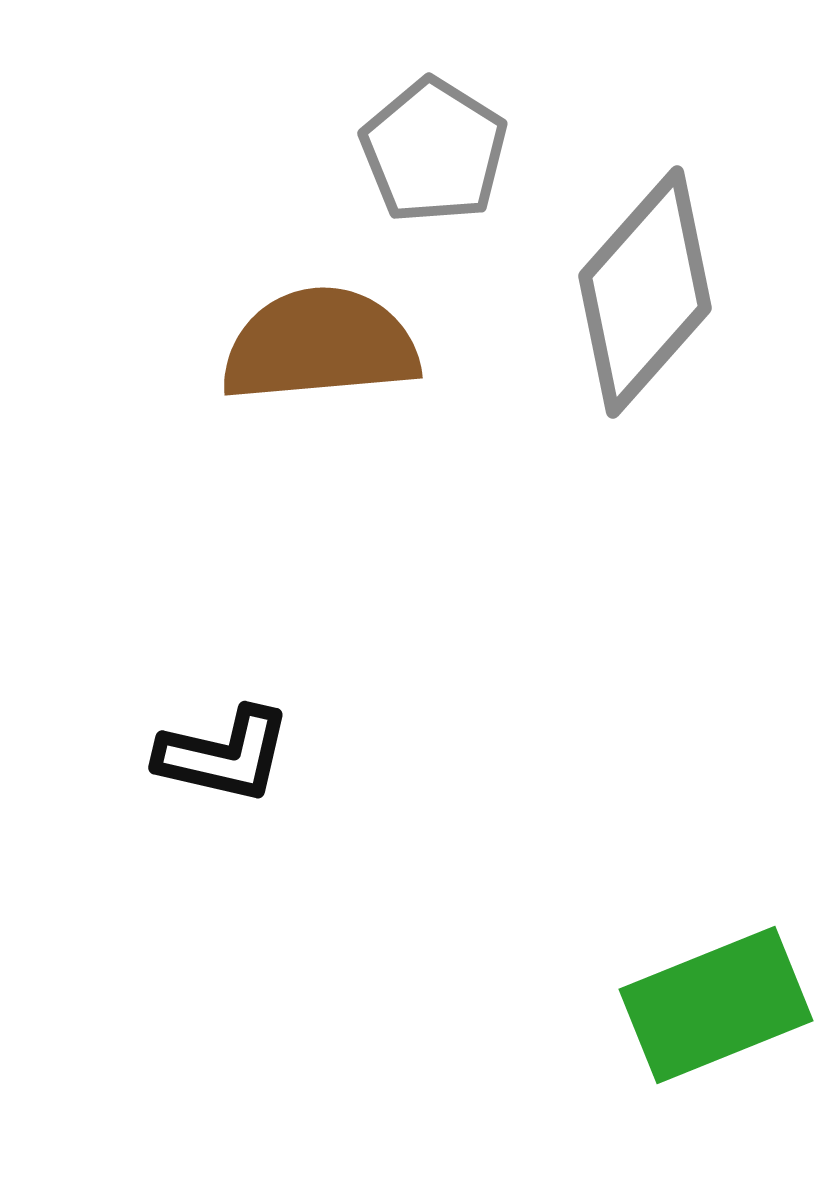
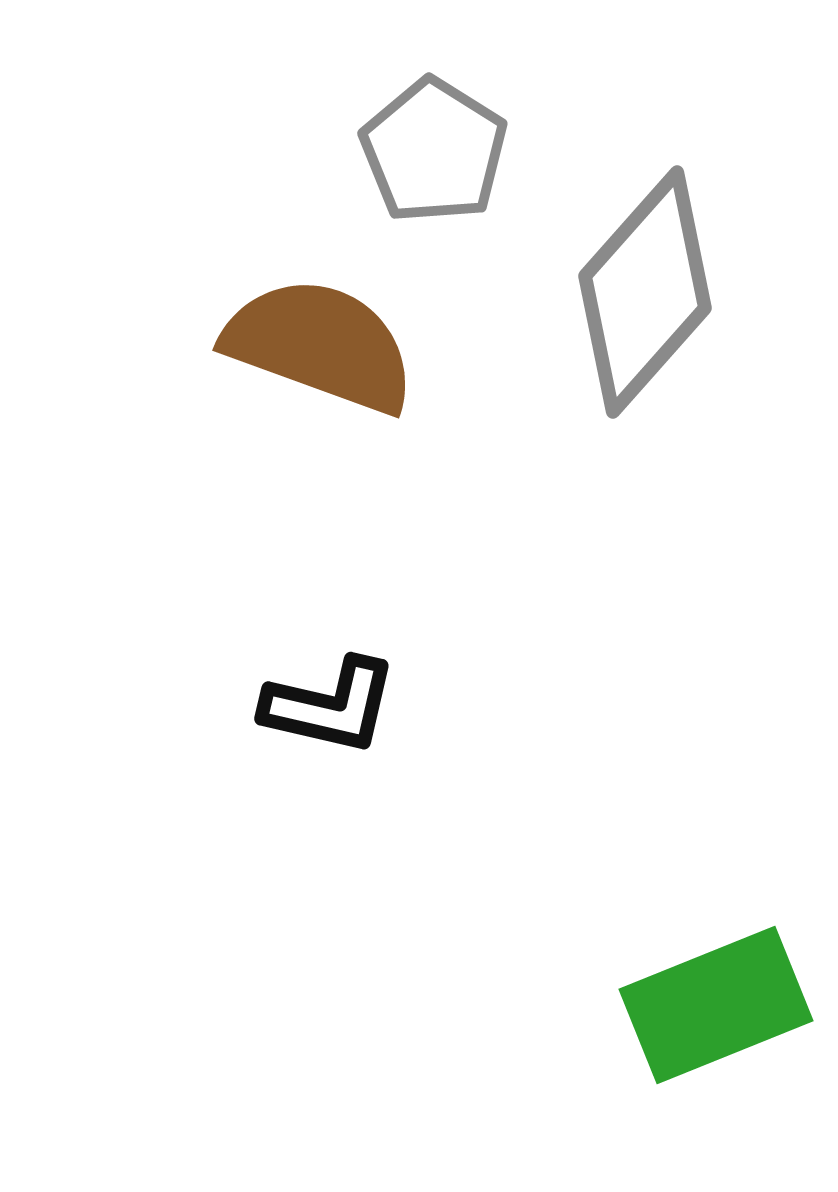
brown semicircle: rotated 25 degrees clockwise
black L-shape: moved 106 px right, 49 px up
